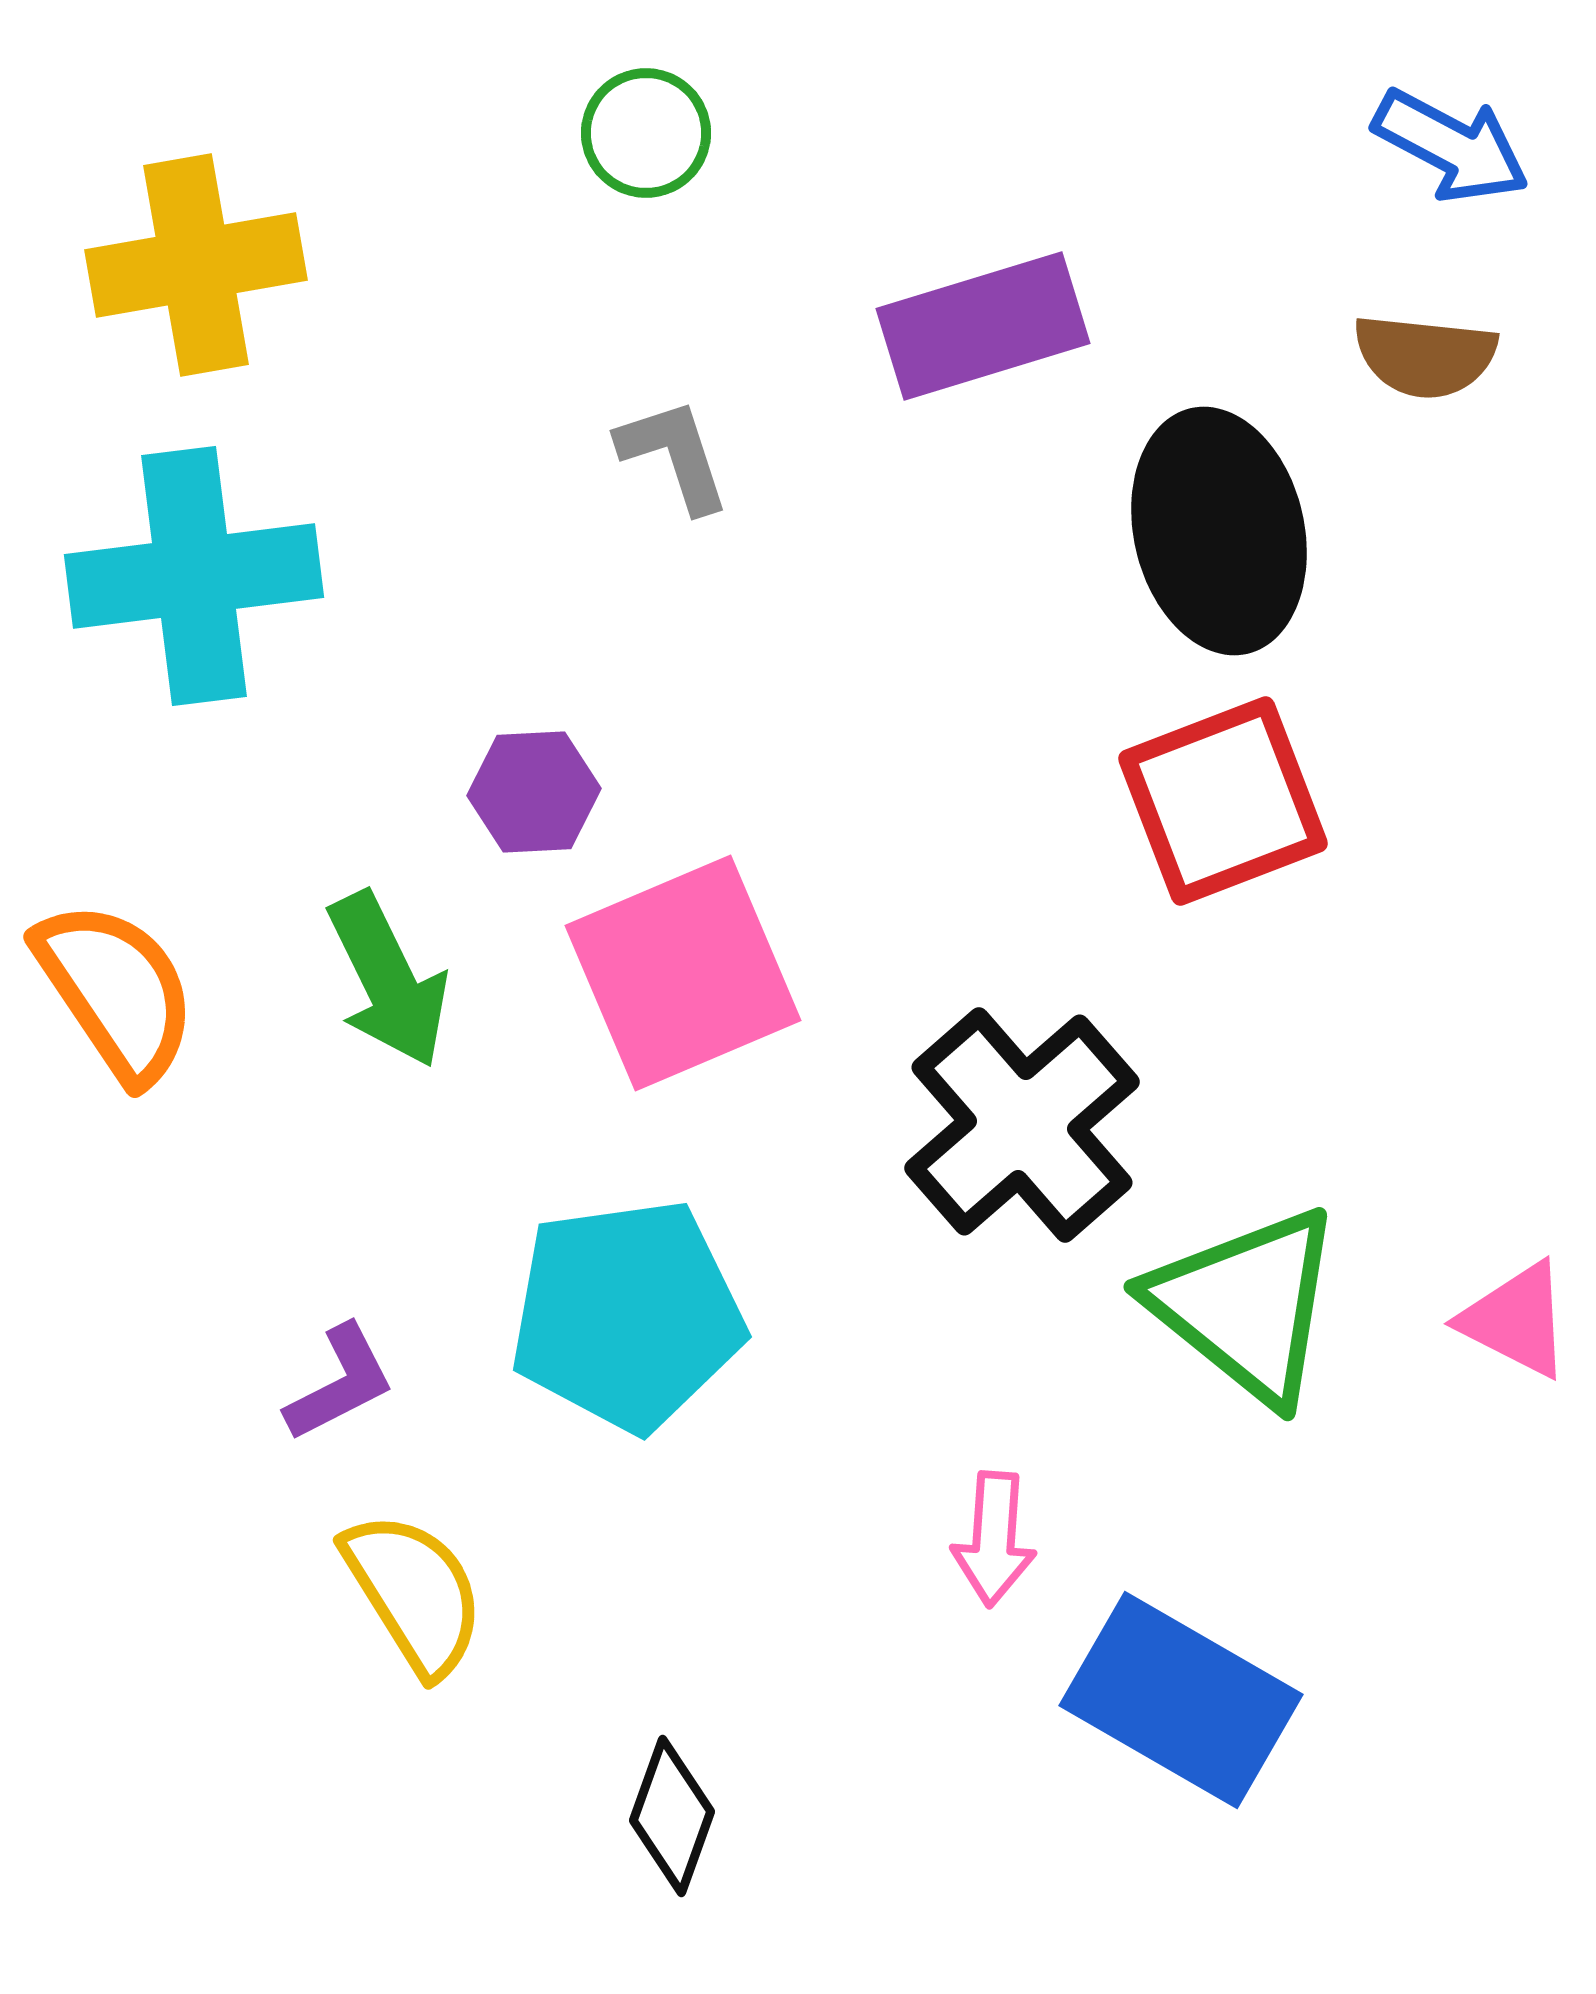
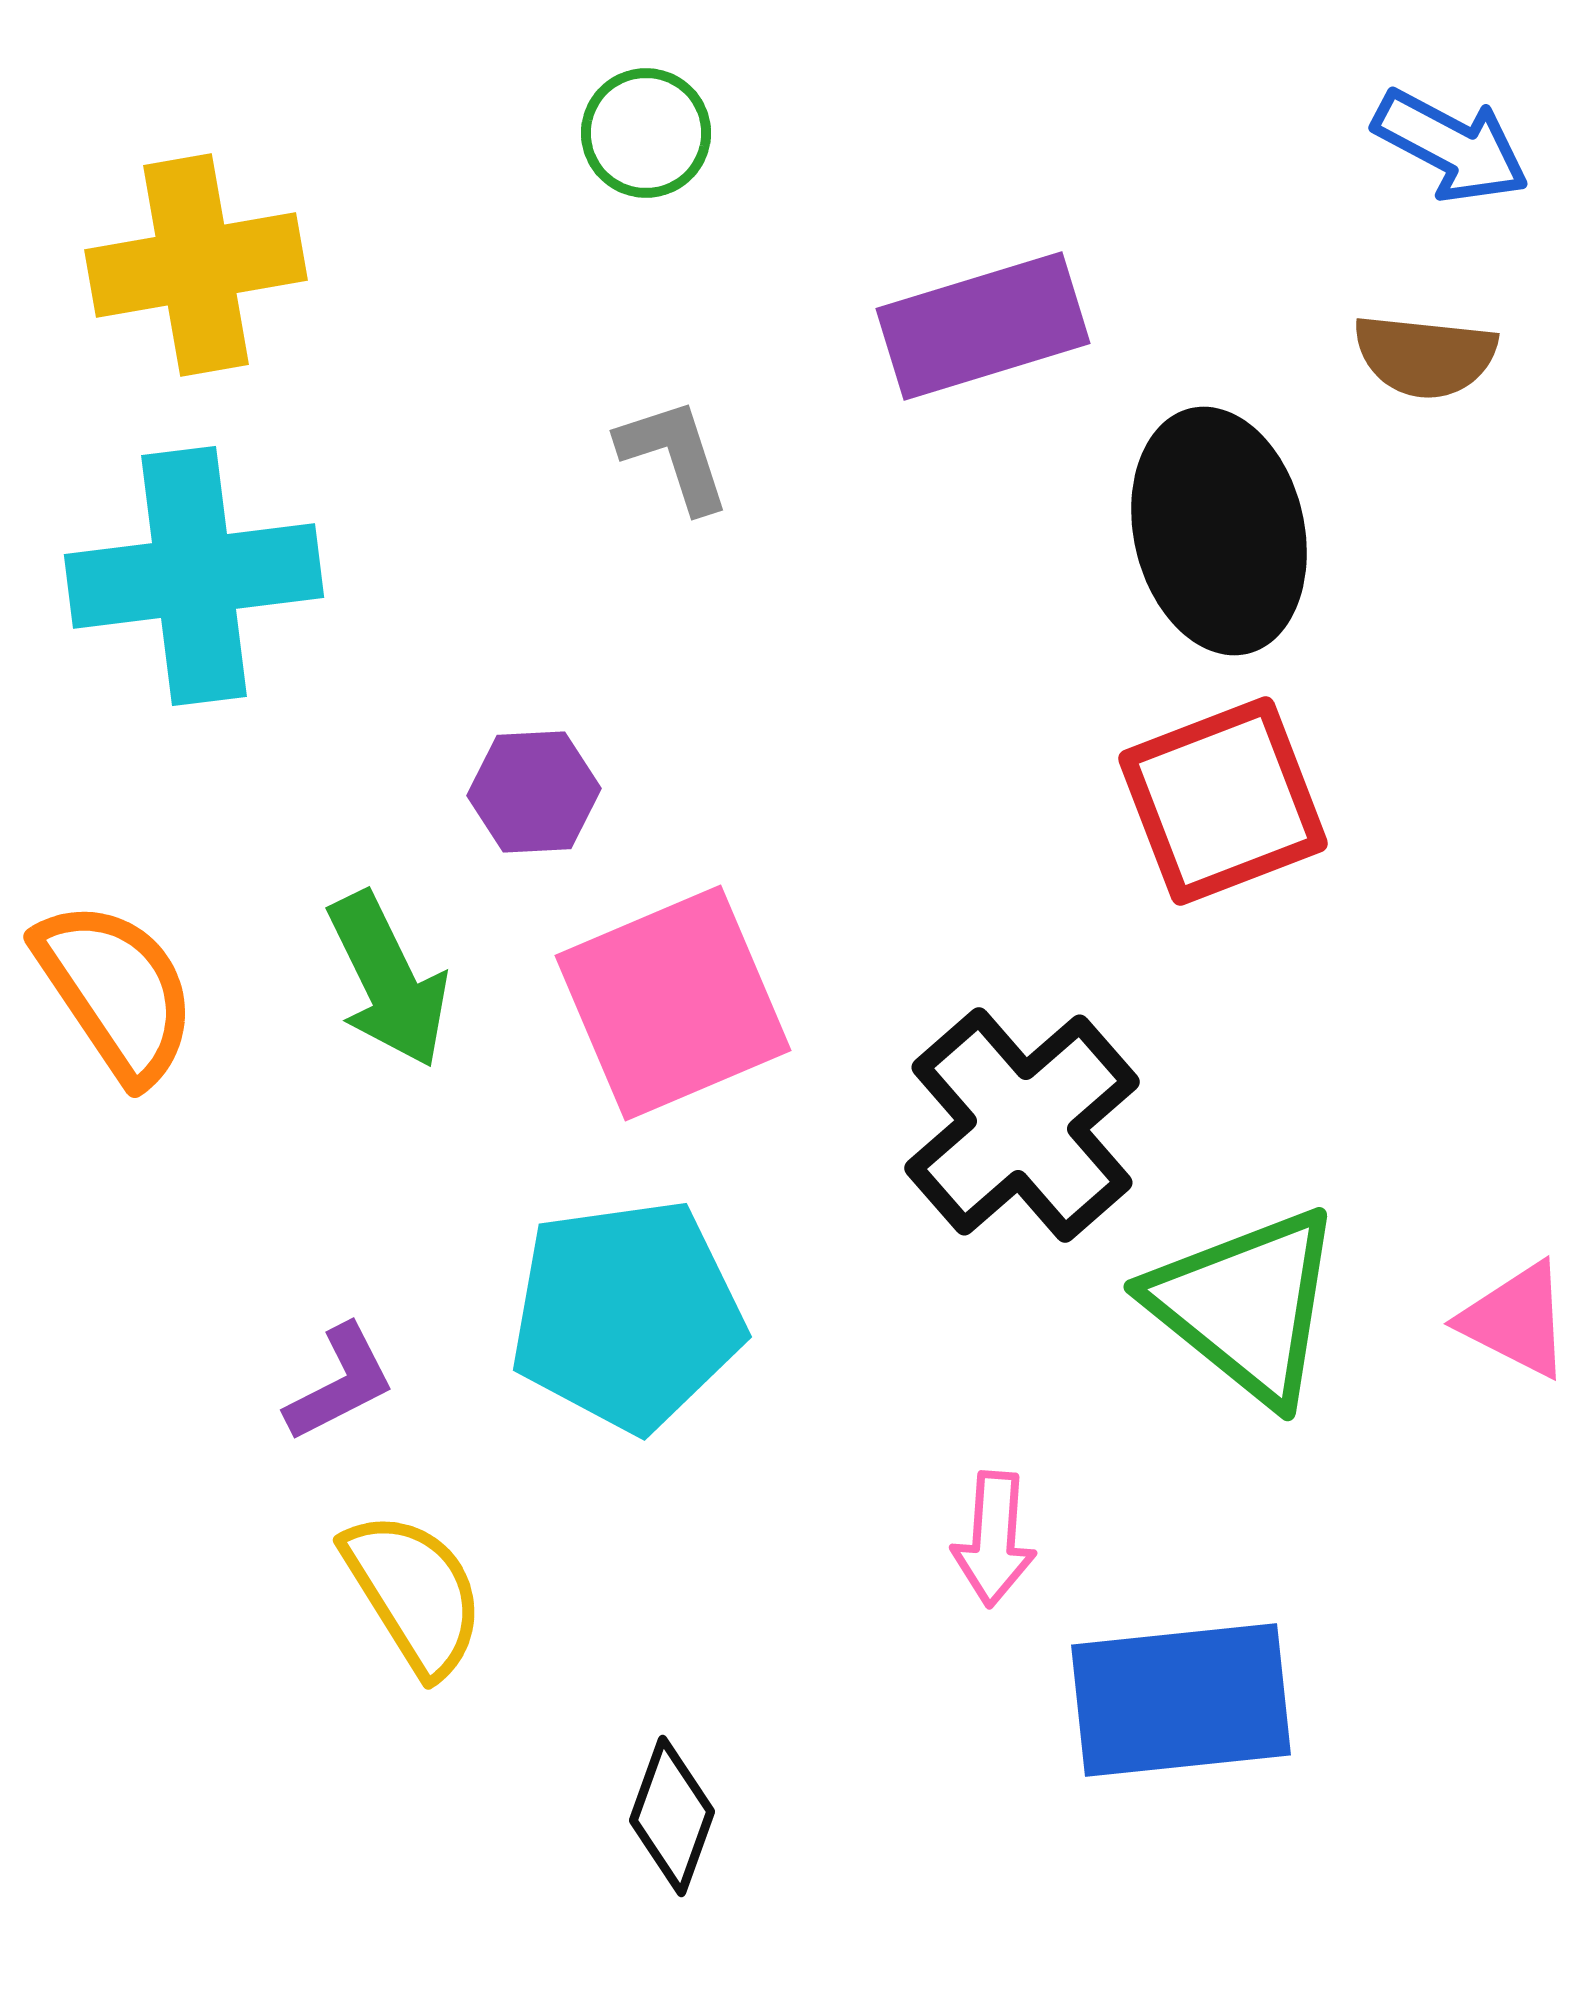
pink square: moved 10 px left, 30 px down
blue rectangle: rotated 36 degrees counterclockwise
